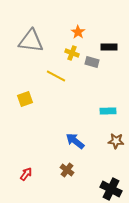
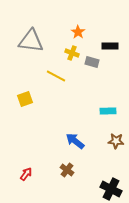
black rectangle: moved 1 px right, 1 px up
